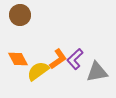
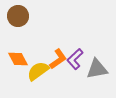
brown circle: moved 2 px left, 1 px down
gray triangle: moved 3 px up
